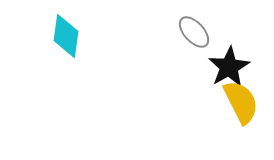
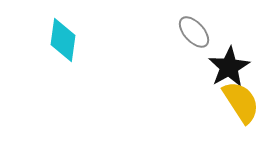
cyan diamond: moved 3 px left, 4 px down
yellow semicircle: rotated 6 degrees counterclockwise
